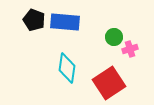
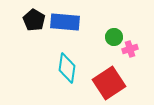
black pentagon: rotated 10 degrees clockwise
